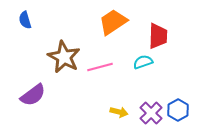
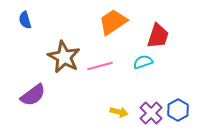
red trapezoid: rotated 16 degrees clockwise
pink line: moved 1 px up
